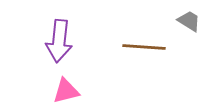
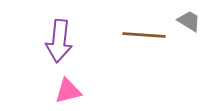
brown line: moved 12 px up
pink triangle: moved 2 px right
